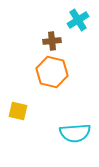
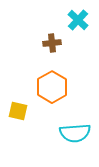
cyan cross: rotated 15 degrees counterclockwise
brown cross: moved 2 px down
orange hexagon: moved 15 px down; rotated 16 degrees clockwise
